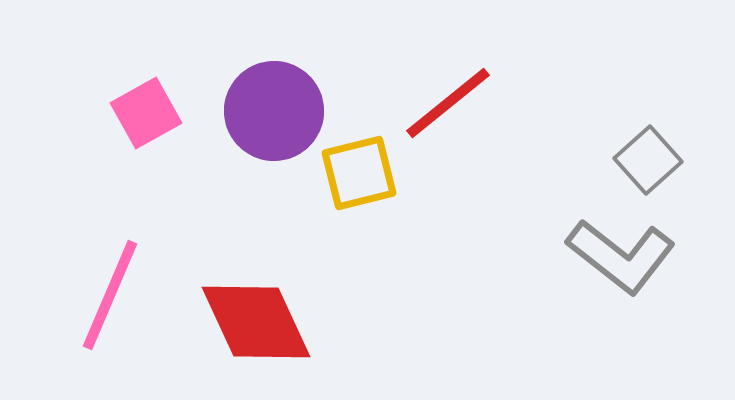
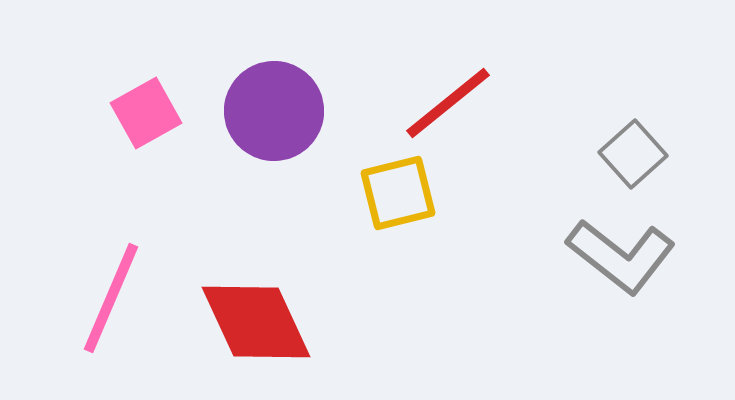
gray square: moved 15 px left, 6 px up
yellow square: moved 39 px right, 20 px down
pink line: moved 1 px right, 3 px down
